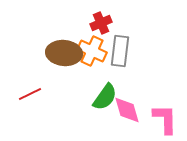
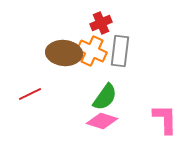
pink diamond: moved 25 px left, 11 px down; rotated 56 degrees counterclockwise
